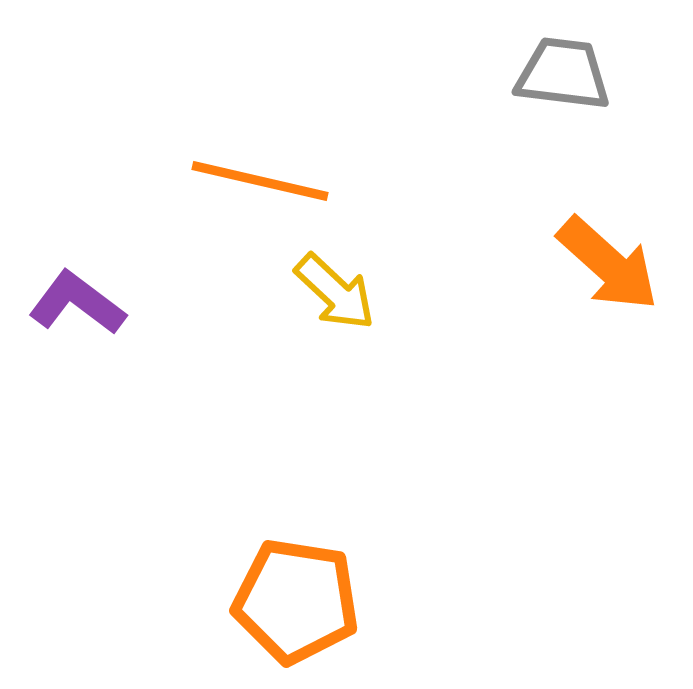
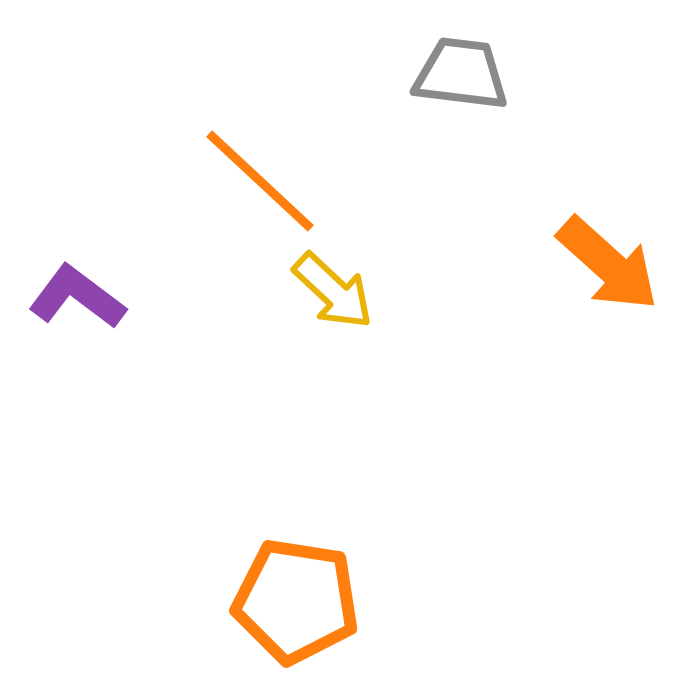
gray trapezoid: moved 102 px left
orange line: rotated 30 degrees clockwise
yellow arrow: moved 2 px left, 1 px up
purple L-shape: moved 6 px up
